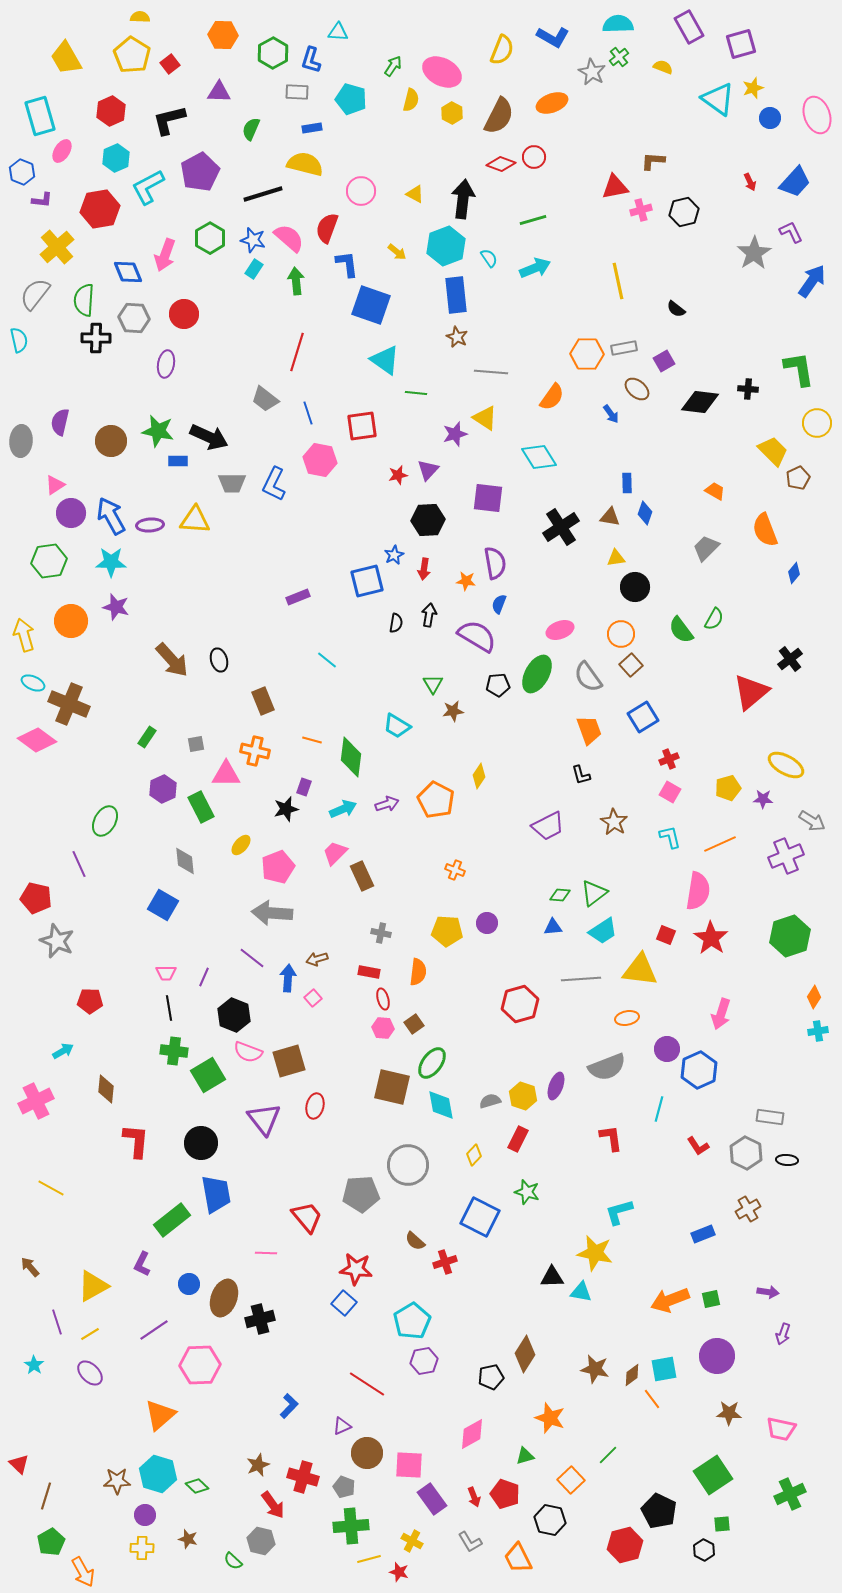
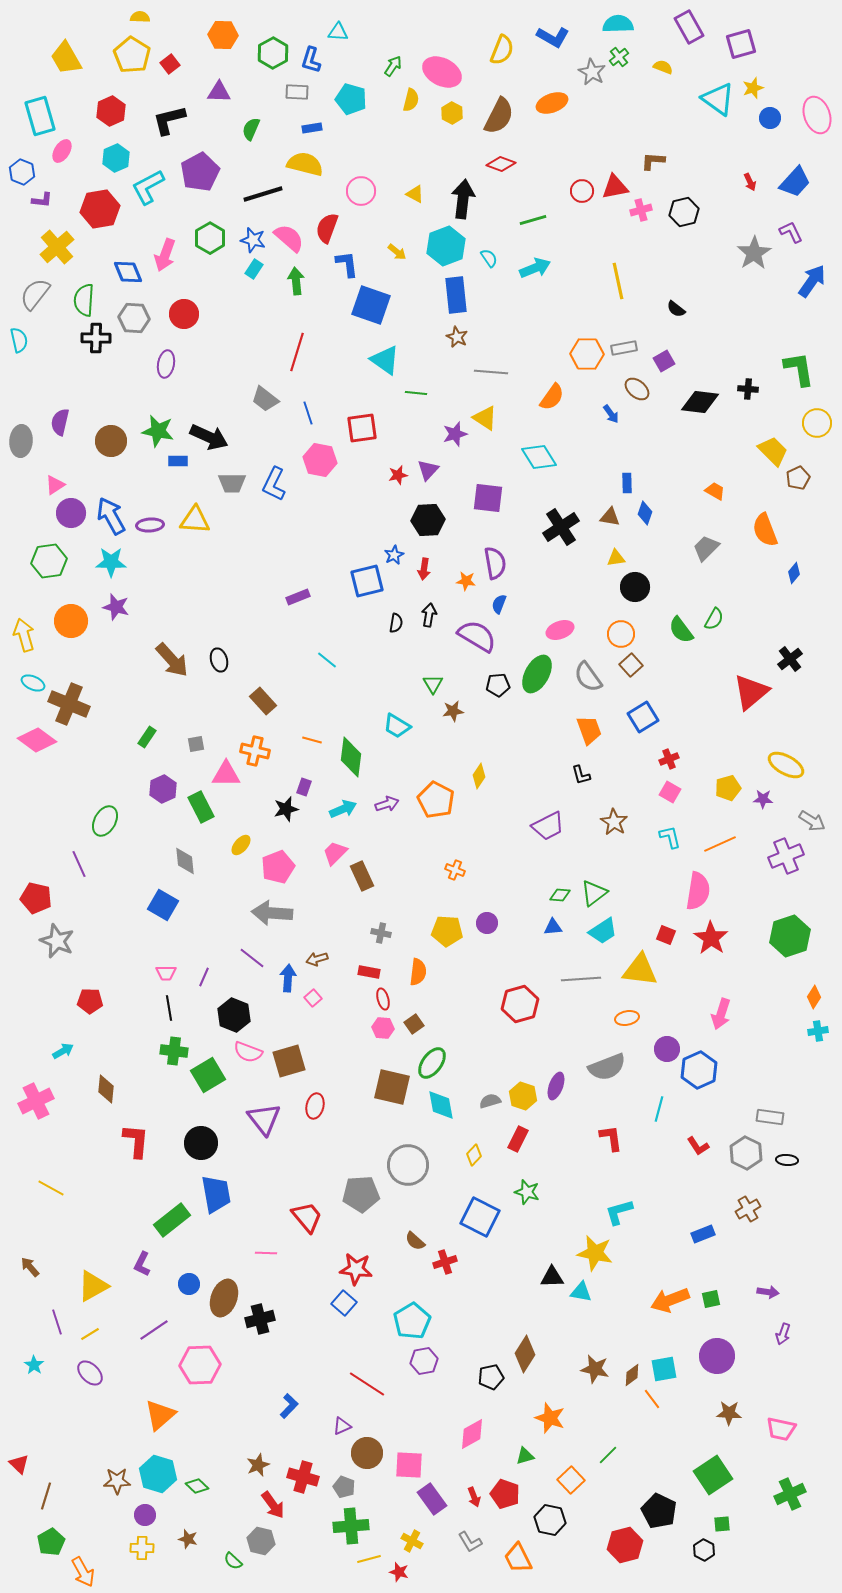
red circle at (534, 157): moved 48 px right, 34 px down
red square at (362, 426): moved 2 px down
brown rectangle at (263, 701): rotated 20 degrees counterclockwise
